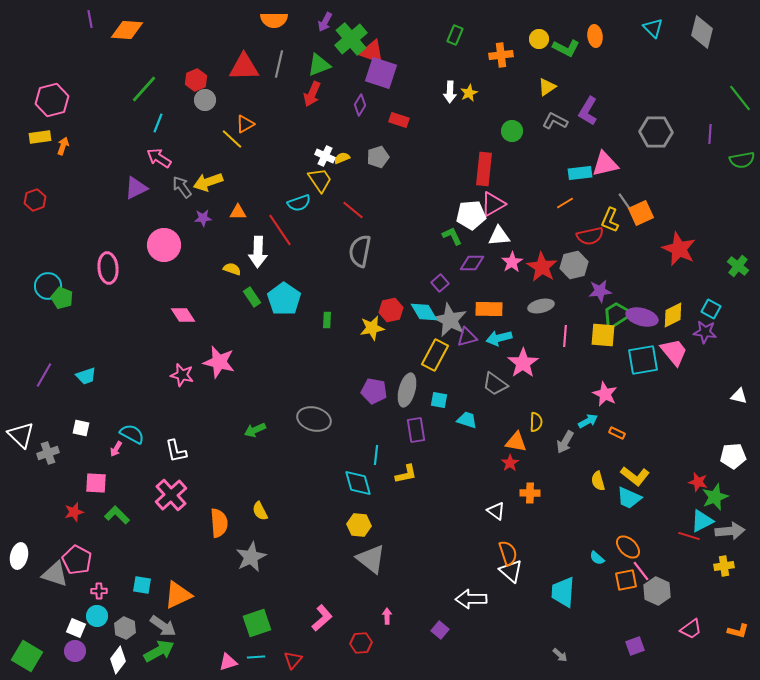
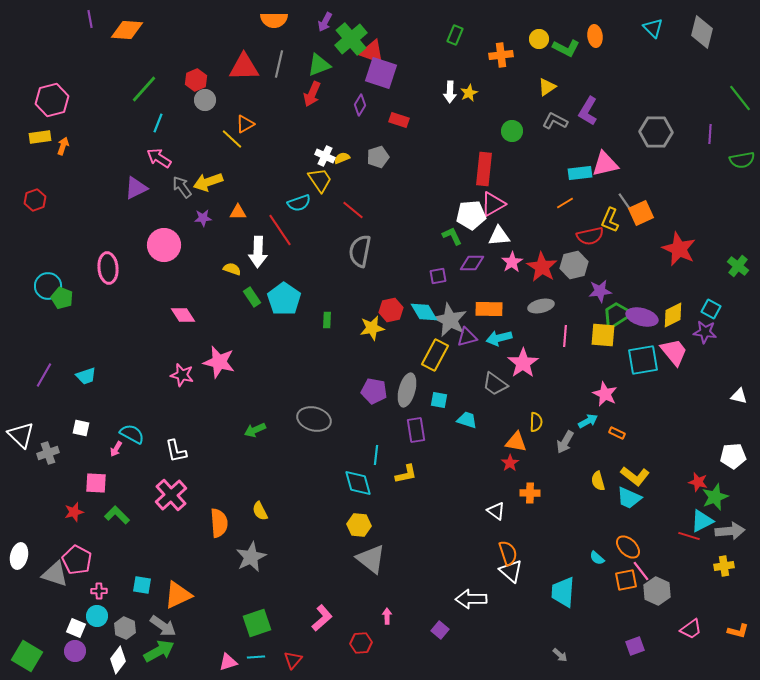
purple square at (440, 283): moved 2 px left, 7 px up; rotated 30 degrees clockwise
